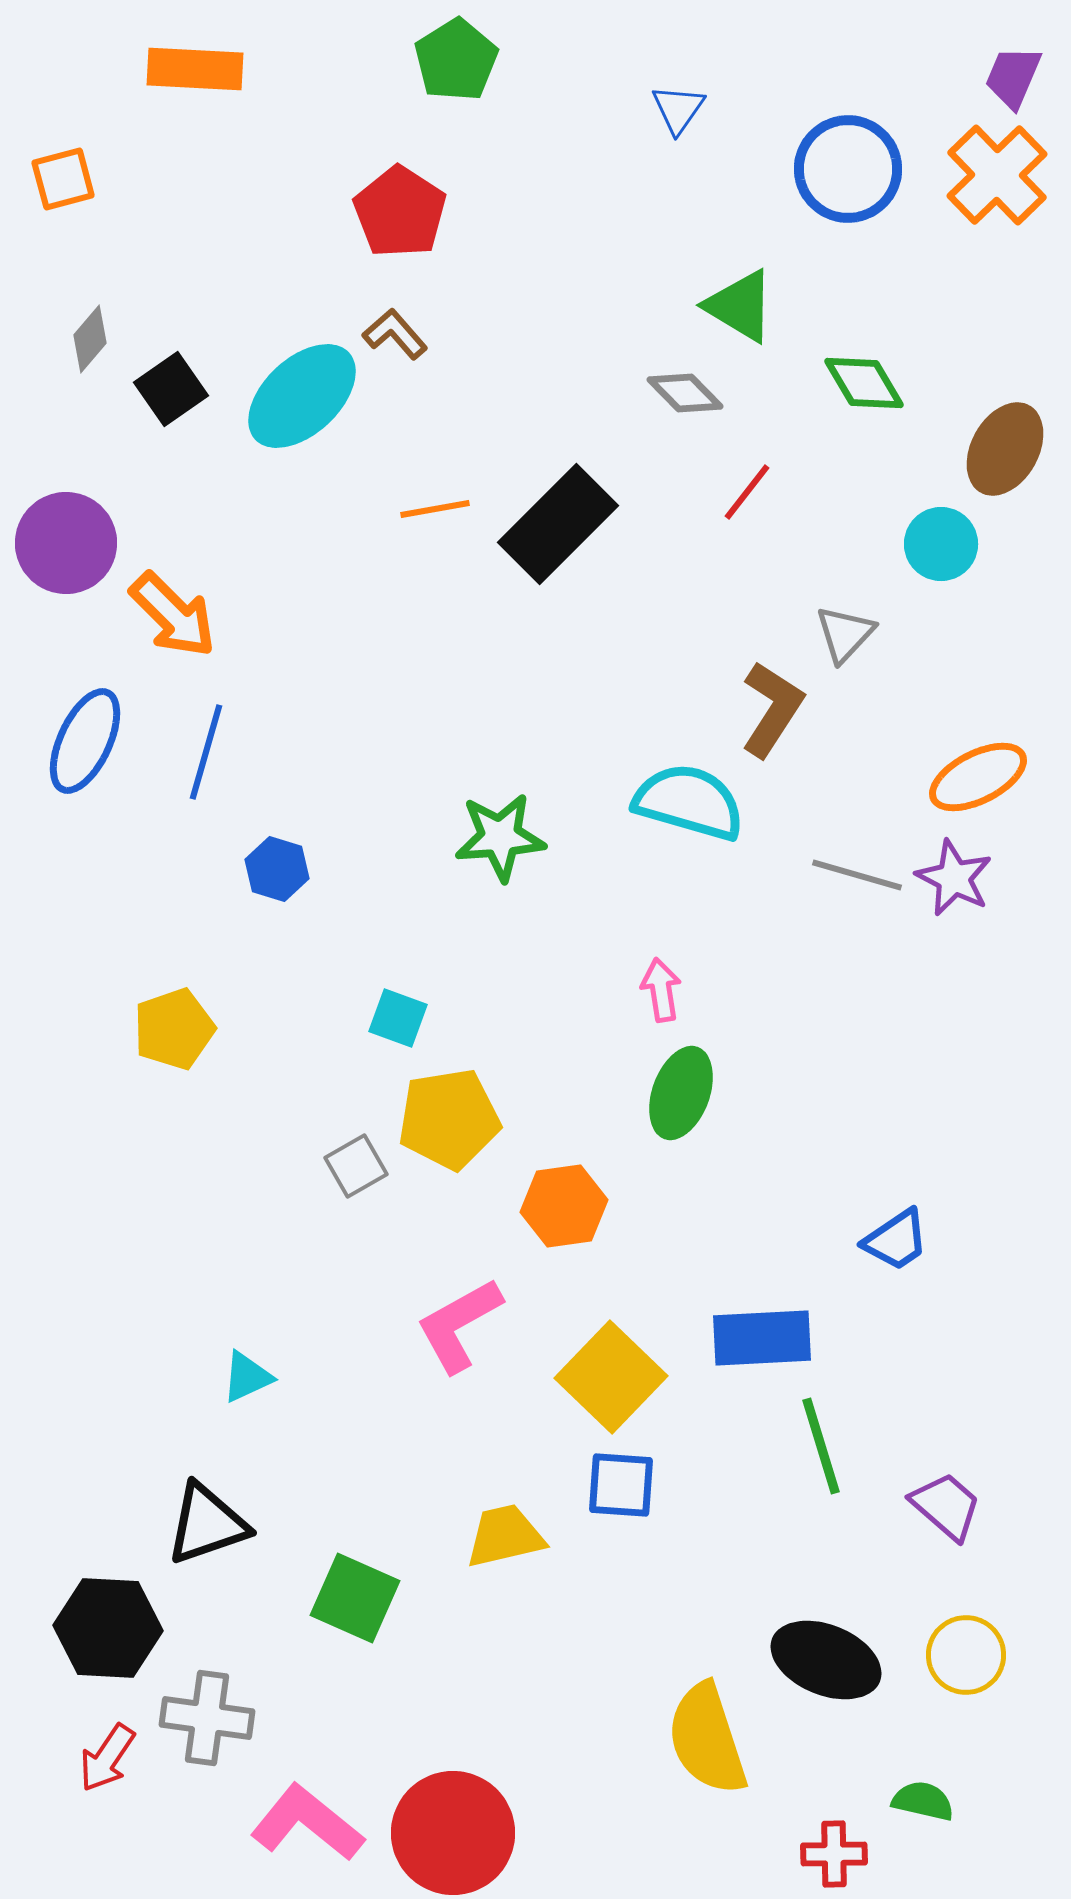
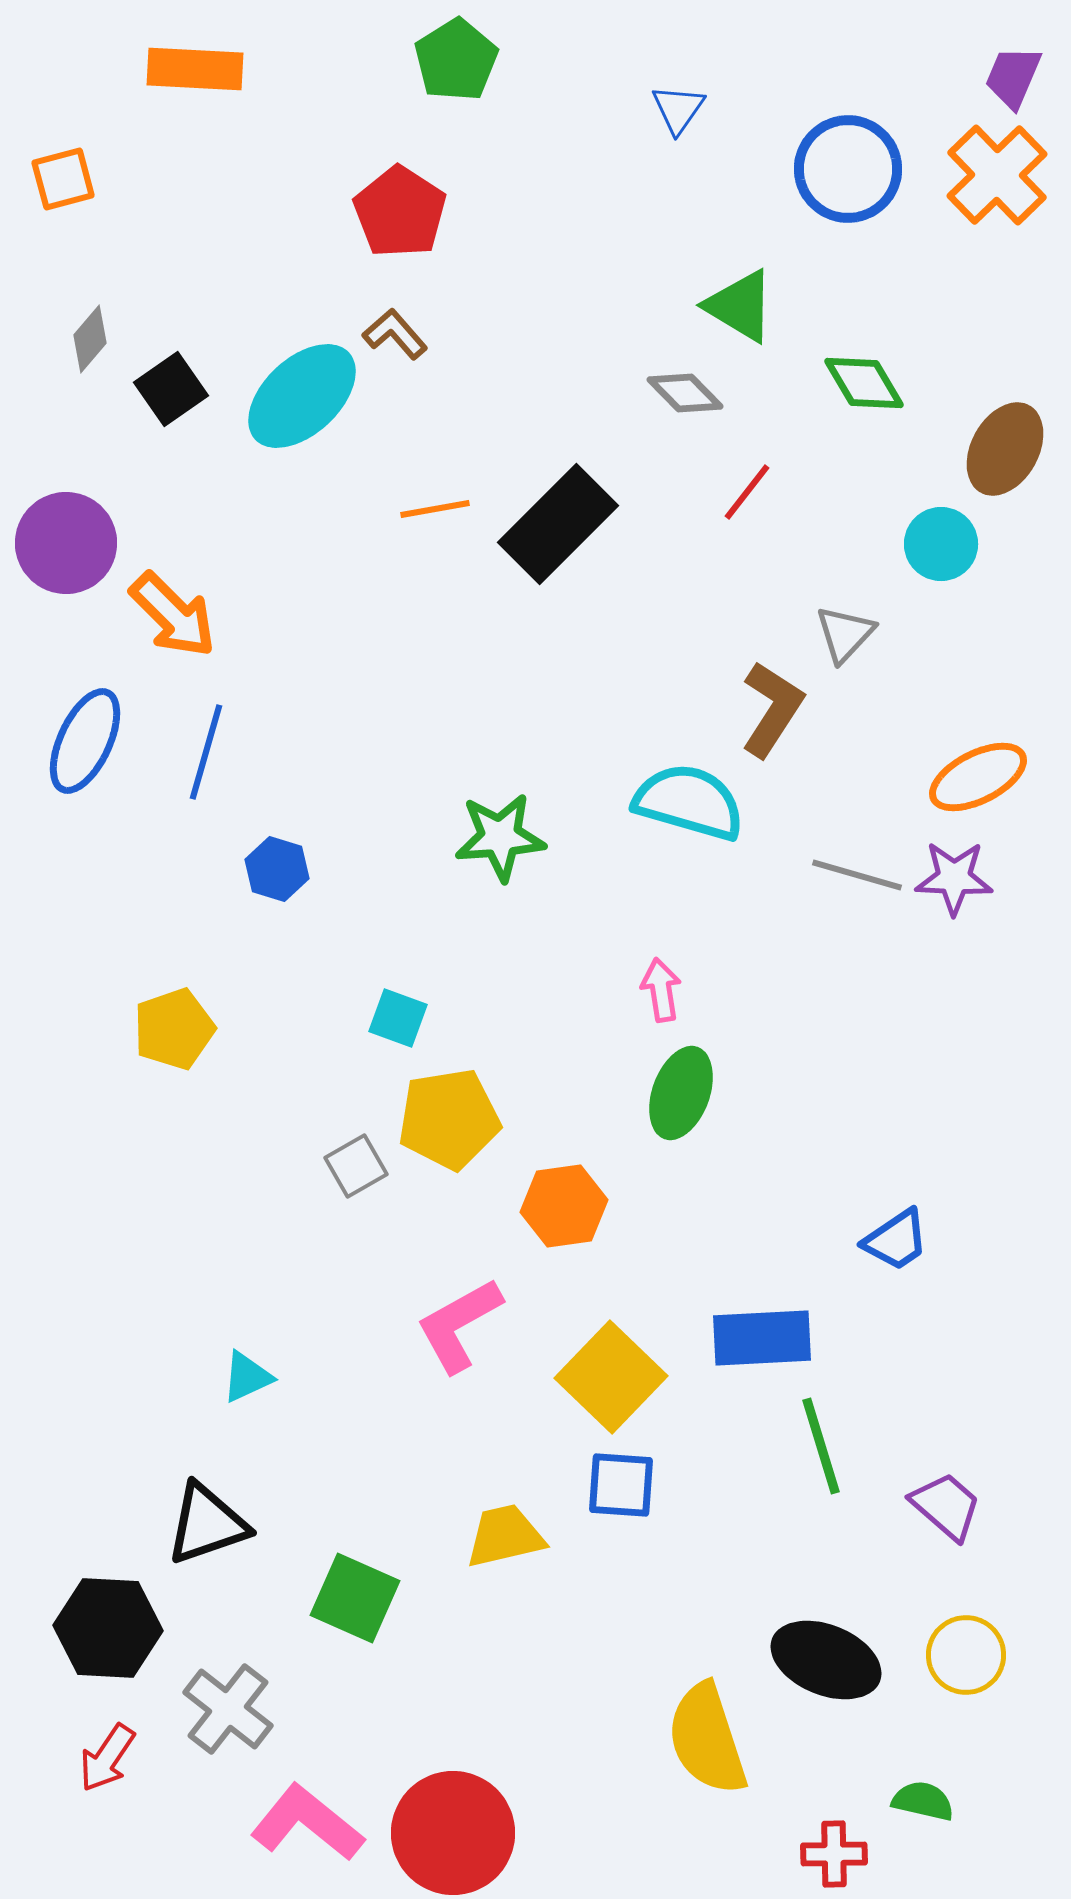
purple star at (954, 878): rotated 24 degrees counterclockwise
gray cross at (207, 1718): moved 21 px right, 9 px up; rotated 30 degrees clockwise
